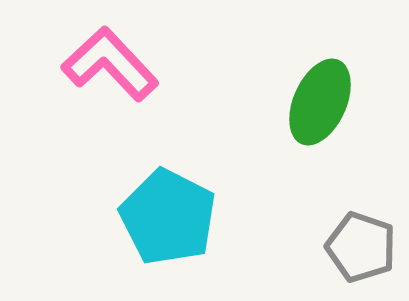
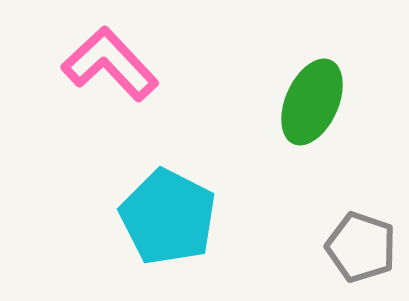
green ellipse: moved 8 px left
